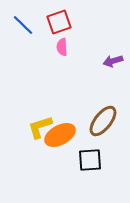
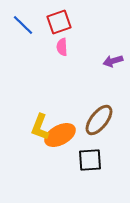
brown ellipse: moved 4 px left, 1 px up
yellow L-shape: rotated 52 degrees counterclockwise
